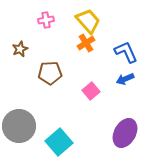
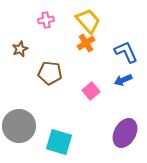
brown pentagon: rotated 10 degrees clockwise
blue arrow: moved 2 px left, 1 px down
cyan square: rotated 32 degrees counterclockwise
